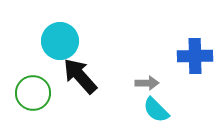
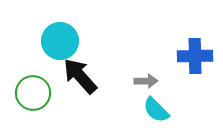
gray arrow: moved 1 px left, 2 px up
